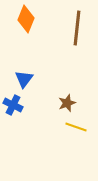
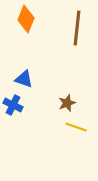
blue triangle: rotated 48 degrees counterclockwise
